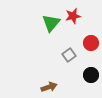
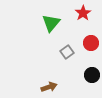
red star: moved 10 px right, 3 px up; rotated 21 degrees counterclockwise
gray square: moved 2 px left, 3 px up
black circle: moved 1 px right
